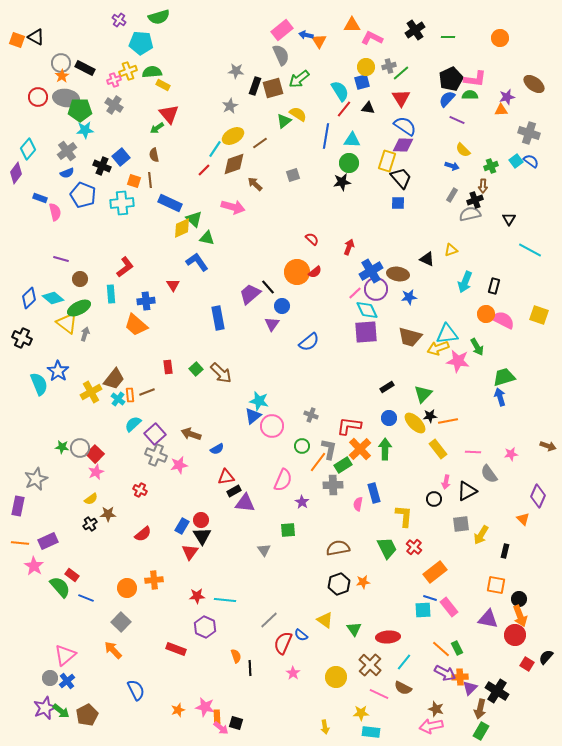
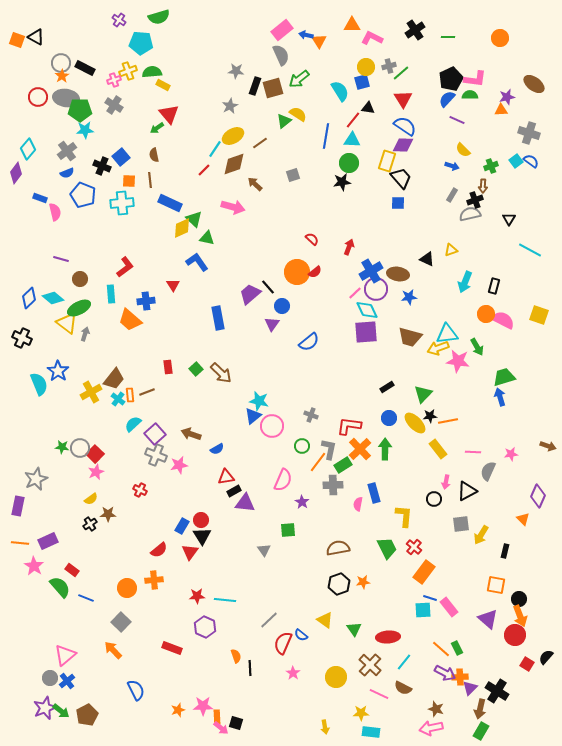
red triangle at (401, 98): moved 2 px right, 1 px down
red line at (344, 109): moved 9 px right, 11 px down
orange square at (134, 181): moved 5 px left; rotated 16 degrees counterclockwise
orange trapezoid at (136, 325): moved 6 px left, 5 px up
gray semicircle at (489, 474): moved 1 px left, 3 px up; rotated 60 degrees clockwise
red semicircle at (143, 534): moved 16 px right, 16 px down
orange rectangle at (435, 572): moved 11 px left; rotated 15 degrees counterclockwise
red rectangle at (72, 575): moved 5 px up
purple triangle at (488, 619): rotated 30 degrees clockwise
red rectangle at (176, 649): moved 4 px left, 1 px up
pink star at (205, 707): moved 2 px left, 1 px up; rotated 12 degrees counterclockwise
pink arrow at (431, 726): moved 2 px down
